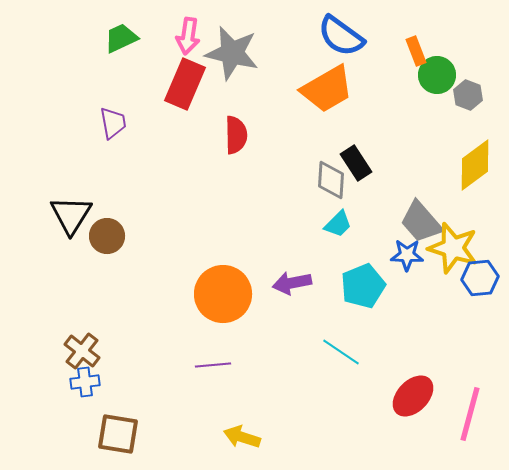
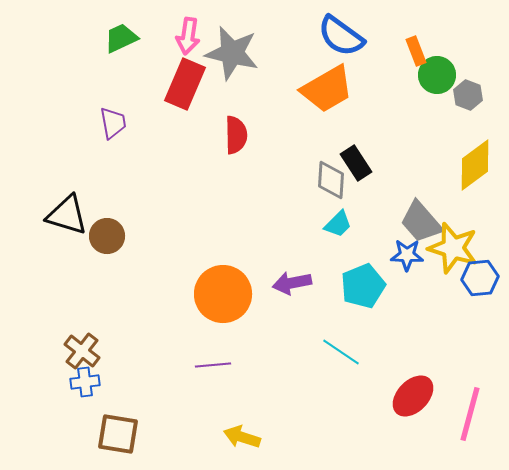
black triangle: moved 4 px left; rotated 45 degrees counterclockwise
